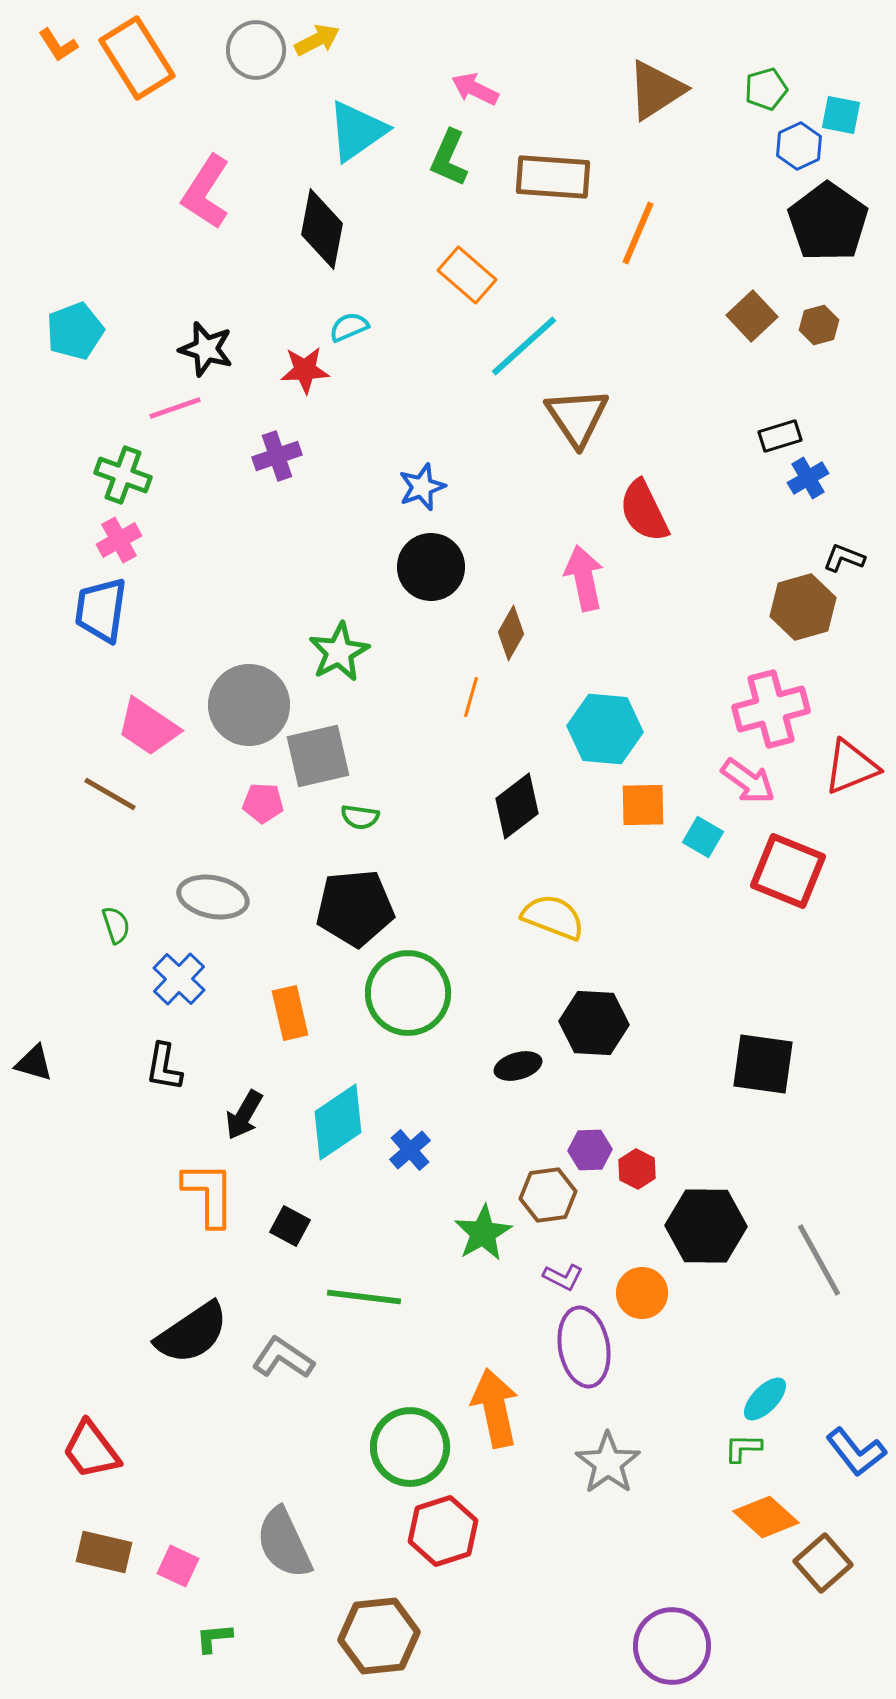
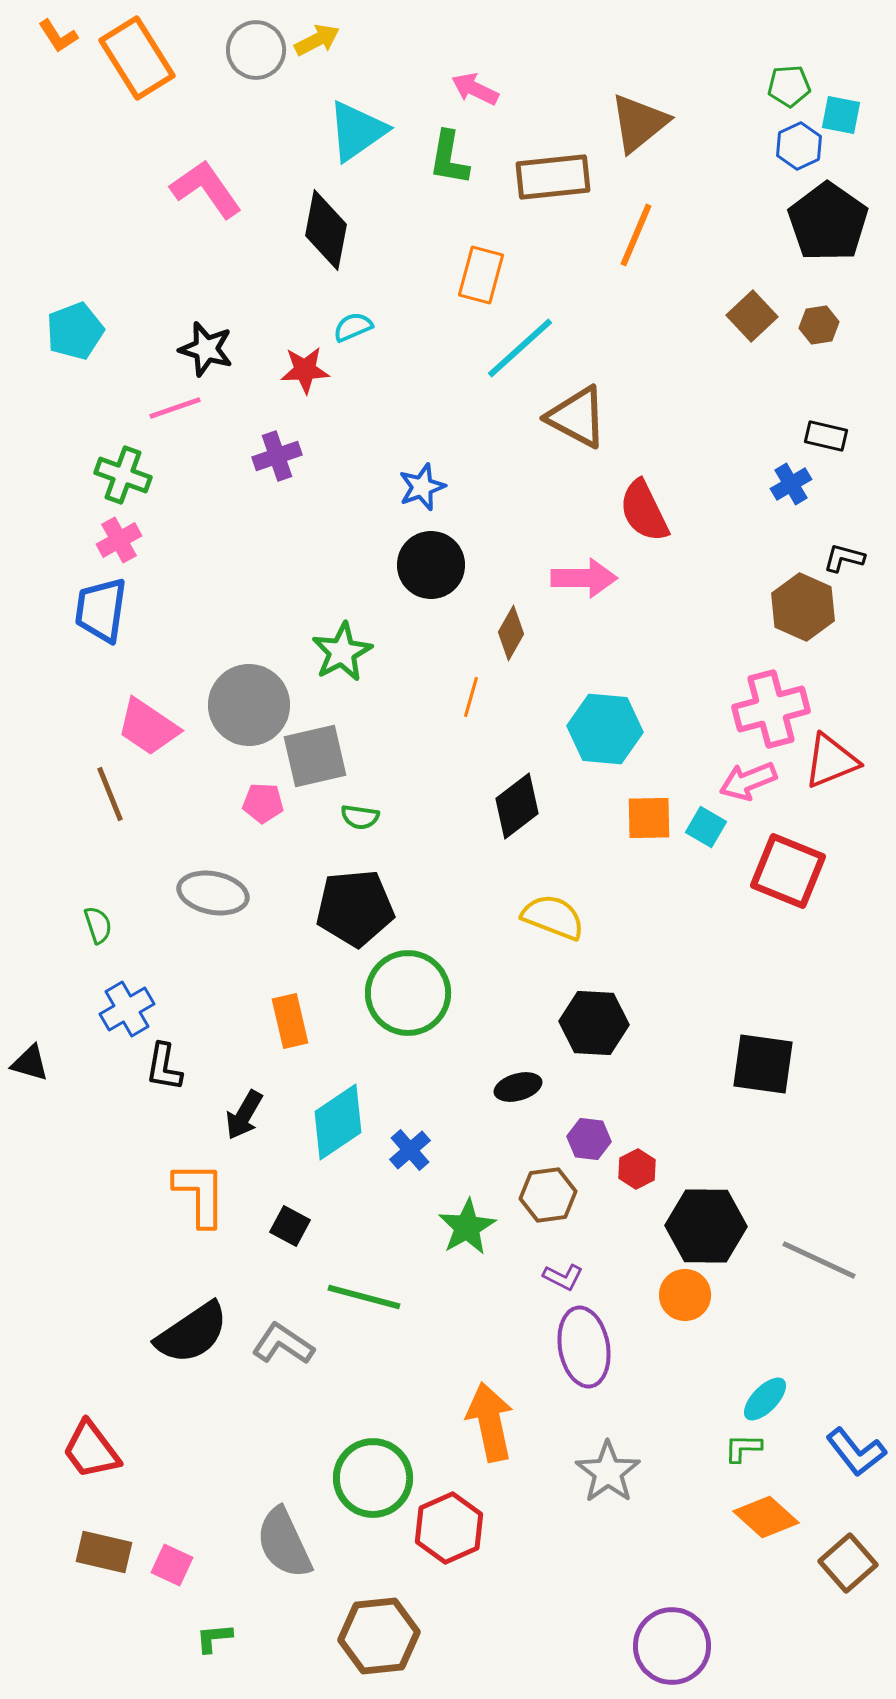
orange L-shape at (58, 45): moved 9 px up
green pentagon at (766, 89): moved 23 px right, 3 px up; rotated 12 degrees clockwise
brown triangle at (656, 90): moved 17 px left, 33 px down; rotated 6 degrees counterclockwise
green L-shape at (449, 158): rotated 14 degrees counterclockwise
brown rectangle at (553, 177): rotated 10 degrees counterclockwise
pink L-shape at (206, 192): moved 3 px up; rotated 112 degrees clockwise
black diamond at (322, 229): moved 4 px right, 1 px down
orange line at (638, 233): moved 2 px left, 2 px down
orange rectangle at (467, 275): moved 14 px right; rotated 64 degrees clockwise
brown hexagon at (819, 325): rotated 6 degrees clockwise
cyan semicircle at (349, 327): moved 4 px right
cyan line at (524, 346): moved 4 px left, 2 px down
brown triangle at (577, 417): rotated 28 degrees counterclockwise
black rectangle at (780, 436): moved 46 px right; rotated 30 degrees clockwise
blue cross at (808, 478): moved 17 px left, 6 px down
black L-shape at (844, 558): rotated 6 degrees counterclockwise
black circle at (431, 567): moved 2 px up
pink arrow at (584, 578): rotated 102 degrees clockwise
brown hexagon at (803, 607): rotated 20 degrees counterclockwise
green star at (339, 652): moved 3 px right
gray square at (318, 756): moved 3 px left
red triangle at (851, 767): moved 20 px left, 6 px up
pink arrow at (748, 781): rotated 122 degrees clockwise
brown line at (110, 794): rotated 38 degrees clockwise
orange square at (643, 805): moved 6 px right, 13 px down
cyan square at (703, 837): moved 3 px right, 10 px up
gray ellipse at (213, 897): moved 4 px up
green semicircle at (116, 925): moved 18 px left
blue cross at (179, 979): moved 52 px left, 30 px down; rotated 16 degrees clockwise
orange rectangle at (290, 1013): moved 8 px down
black triangle at (34, 1063): moved 4 px left
black ellipse at (518, 1066): moved 21 px down
purple hexagon at (590, 1150): moved 1 px left, 11 px up; rotated 9 degrees clockwise
red hexagon at (637, 1169): rotated 6 degrees clockwise
orange L-shape at (209, 1194): moved 9 px left
green star at (483, 1233): moved 16 px left, 6 px up
gray line at (819, 1260): rotated 36 degrees counterclockwise
orange circle at (642, 1293): moved 43 px right, 2 px down
green line at (364, 1297): rotated 8 degrees clockwise
gray L-shape at (283, 1358): moved 14 px up
orange arrow at (495, 1408): moved 5 px left, 14 px down
green circle at (410, 1447): moved 37 px left, 31 px down
gray star at (608, 1463): moved 9 px down
red hexagon at (443, 1531): moved 6 px right, 3 px up; rotated 6 degrees counterclockwise
brown square at (823, 1563): moved 25 px right
pink square at (178, 1566): moved 6 px left, 1 px up
